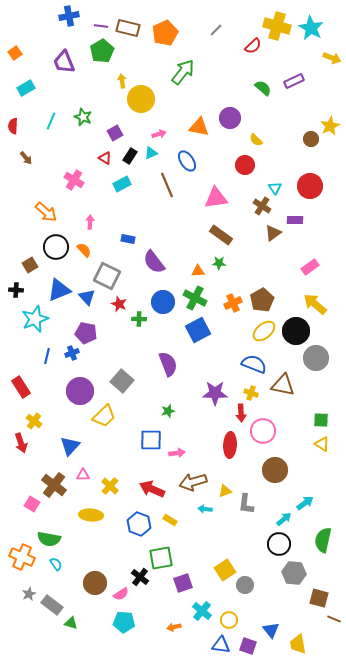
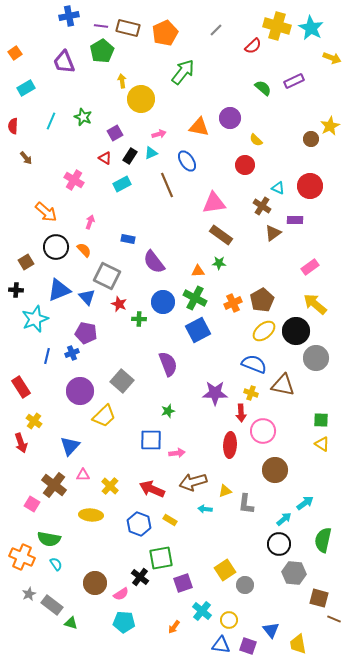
cyan triangle at (275, 188): moved 3 px right; rotated 32 degrees counterclockwise
pink triangle at (216, 198): moved 2 px left, 5 px down
pink arrow at (90, 222): rotated 16 degrees clockwise
brown square at (30, 265): moved 4 px left, 3 px up
orange arrow at (174, 627): rotated 40 degrees counterclockwise
